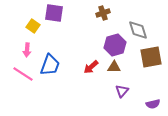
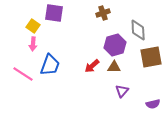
gray diamond: rotated 15 degrees clockwise
pink arrow: moved 6 px right, 6 px up
red arrow: moved 1 px right, 1 px up
